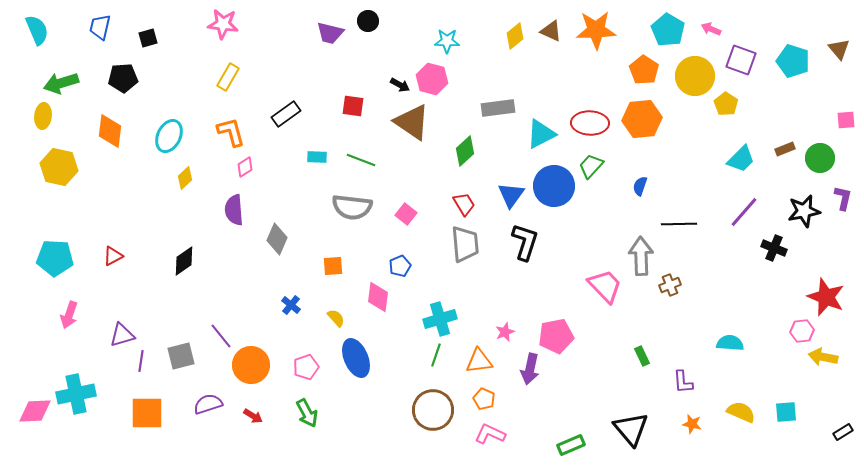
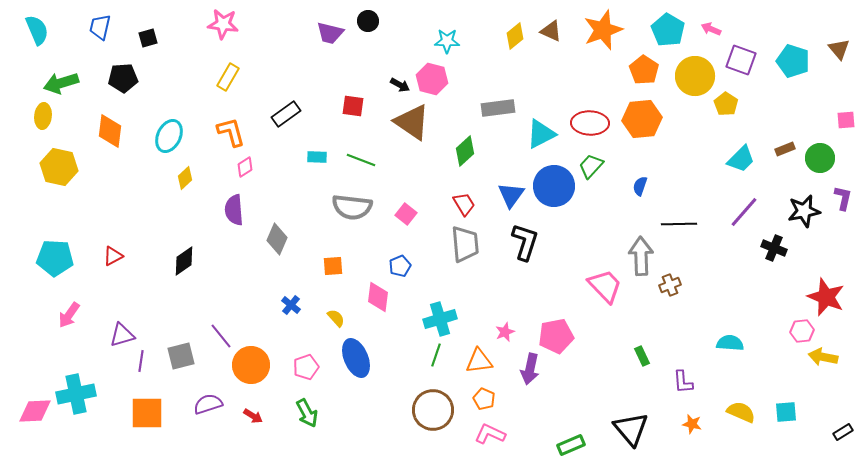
orange star at (596, 30): moved 7 px right; rotated 18 degrees counterclockwise
pink arrow at (69, 315): rotated 16 degrees clockwise
